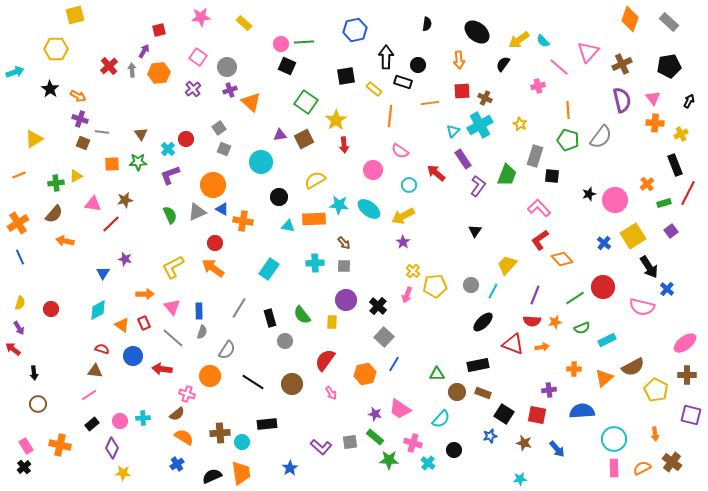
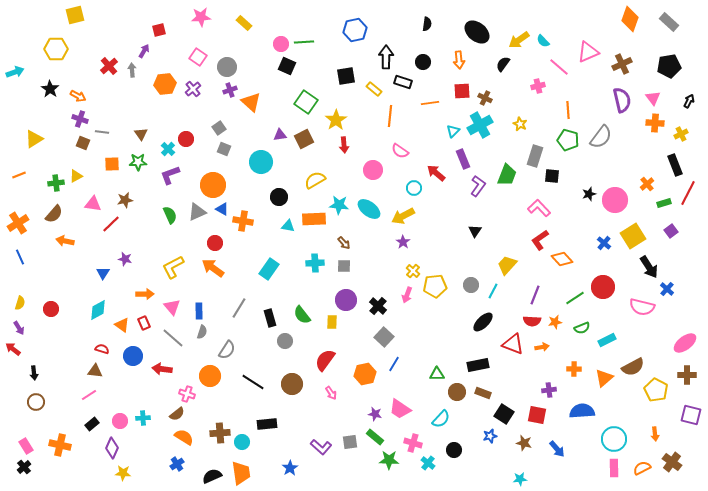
pink triangle at (588, 52): rotated 25 degrees clockwise
black circle at (418, 65): moved 5 px right, 3 px up
orange hexagon at (159, 73): moved 6 px right, 11 px down
purple rectangle at (463, 159): rotated 12 degrees clockwise
cyan circle at (409, 185): moved 5 px right, 3 px down
brown circle at (38, 404): moved 2 px left, 2 px up
